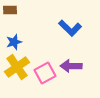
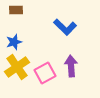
brown rectangle: moved 6 px right
blue L-shape: moved 5 px left, 1 px up
purple arrow: rotated 85 degrees clockwise
